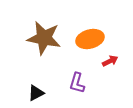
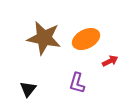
orange ellipse: moved 4 px left; rotated 12 degrees counterclockwise
black triangle: moved 8 px left, 4 px up; rotated 24 degrees counterclockwise
